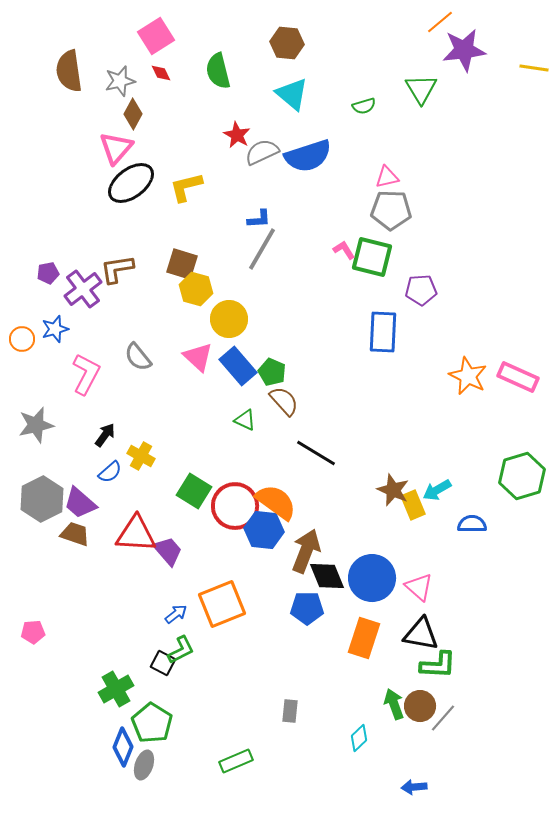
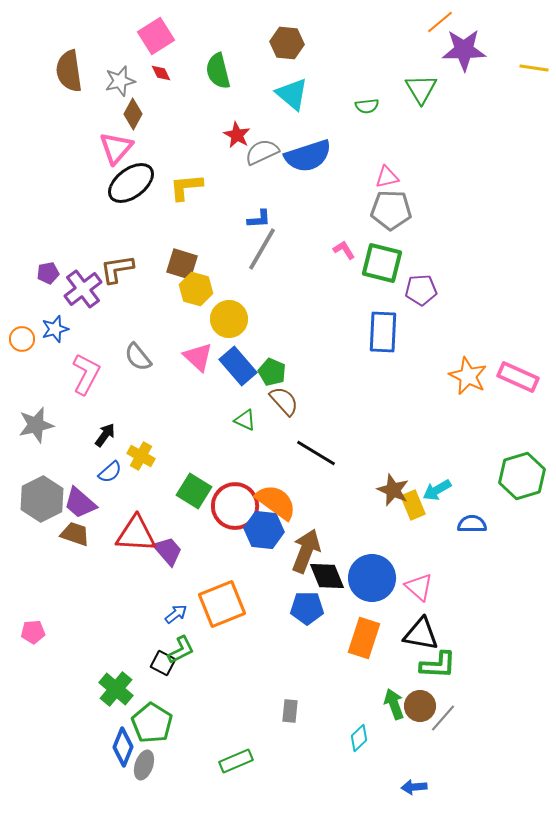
purple star at (464, 50): rotated 6 degrees clockwise
green semicircle at (364, 106): moved 3 px right; rotated 10 degrees clockwise
yellow L-shape at (186, 187): rotated 9 degrees clockwise
green square at (372, 257): moved 10 px right, 6 px down
green cross at (116, 689): rotated 20 degrees counterclockwise
